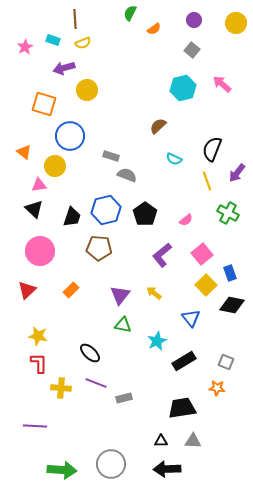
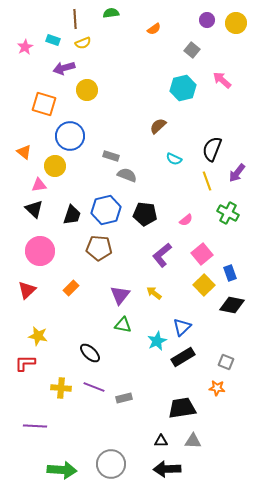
green semicircle at (130, 13): moved 19 px left; rotated 56 degrees clockwise
purple circle at (194, 20): moved 13 px right
pink arrow at (222, 84): moved 4 px up
black pentagon at (145, 214): rotated 30 degrees counterclockwise
black trapezoid at (72, 217): moved 2 px up
yellow square at (206, 285): moved 2 px left
orange rectangle at (71, 290): moved 2 px up
blue triangle at (191, 318): moved 9 px left, 9 px down; rotated 24 degrees clockwise
black rectangle at (184, 361): moved 1 px left, 4 px up
red L-shape at (39, 363): moved 14 px left; rotated 90 degrees counterclockwise
purple line at (96, 383): moved 2 px left, 4 px down
